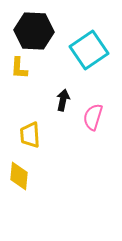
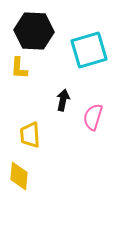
cyan square: rotated 18 degrees clockwise
